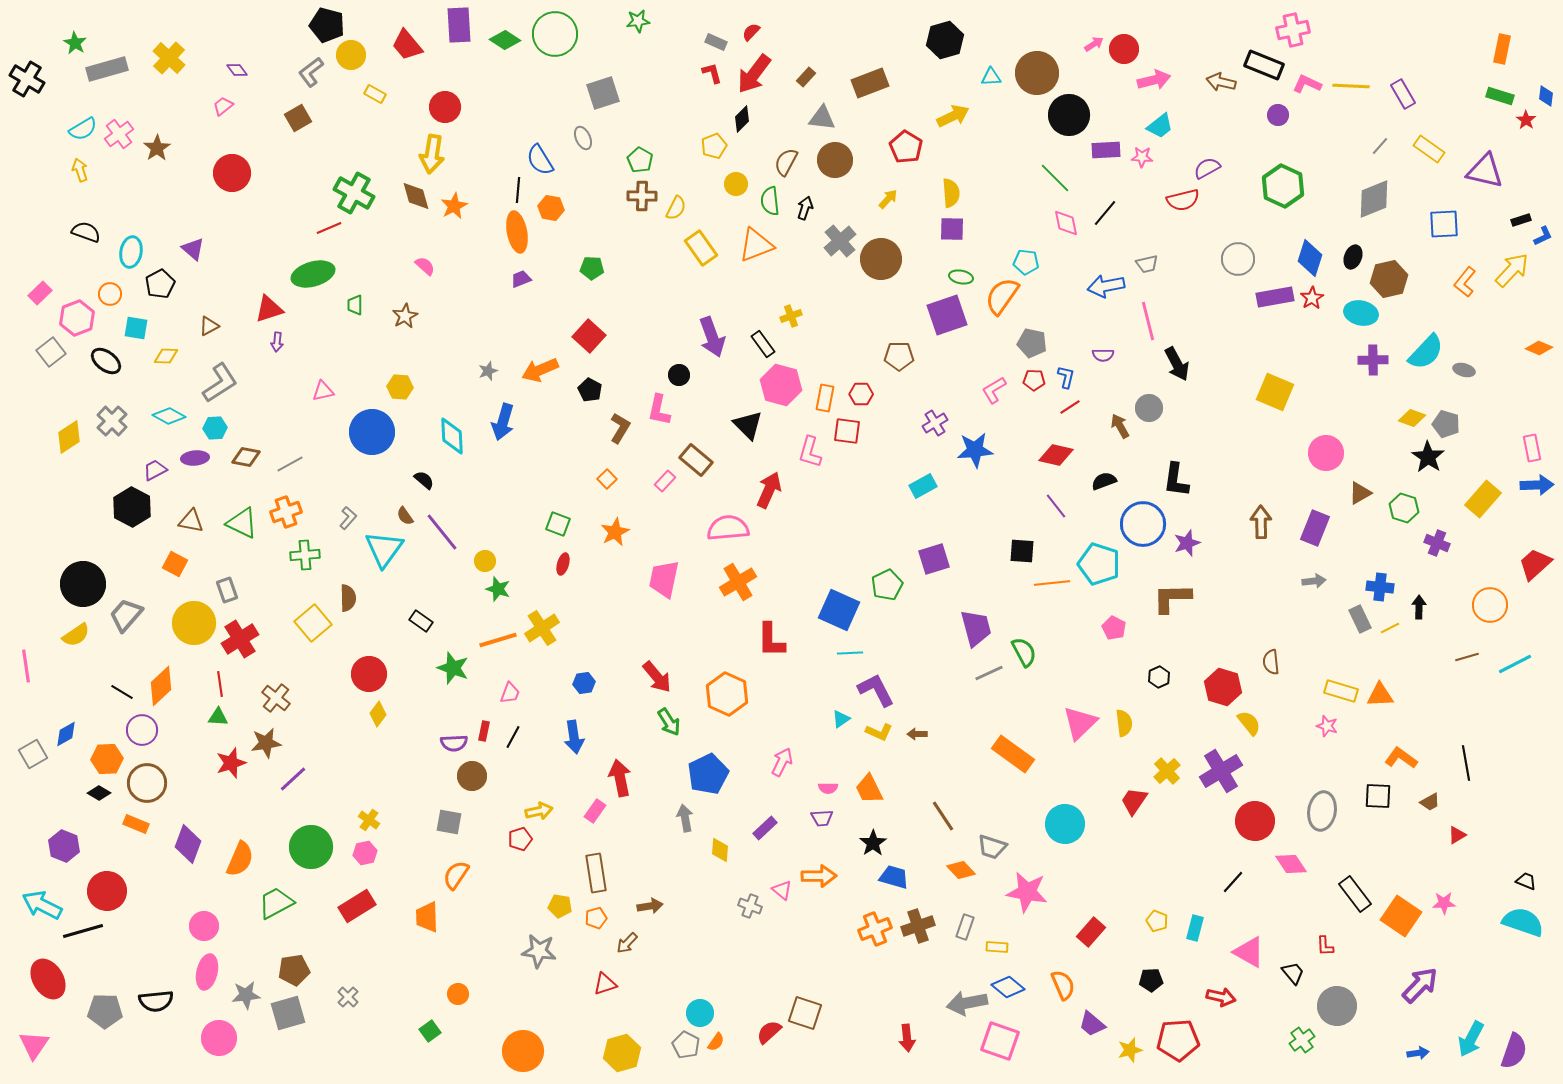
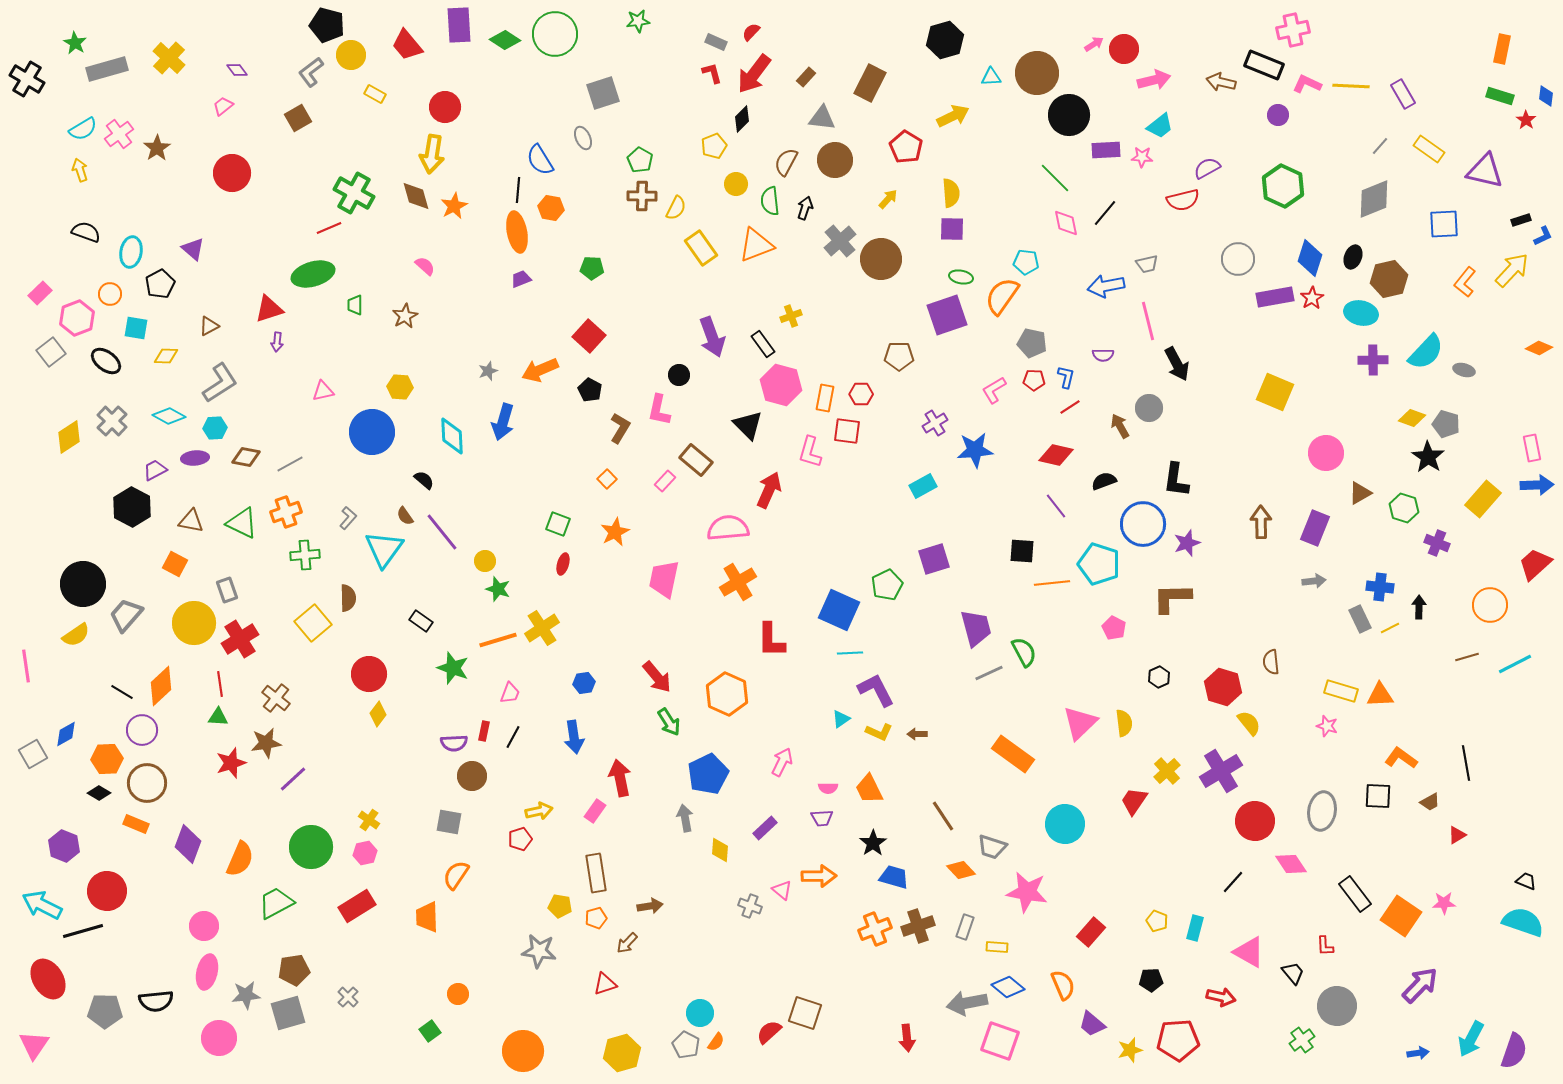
brown rectangle at (870, 83): rotated 42 degrees counterclockwise
